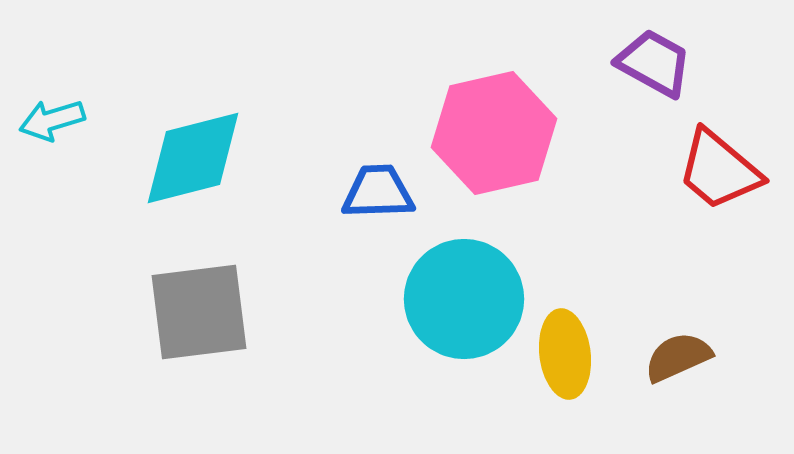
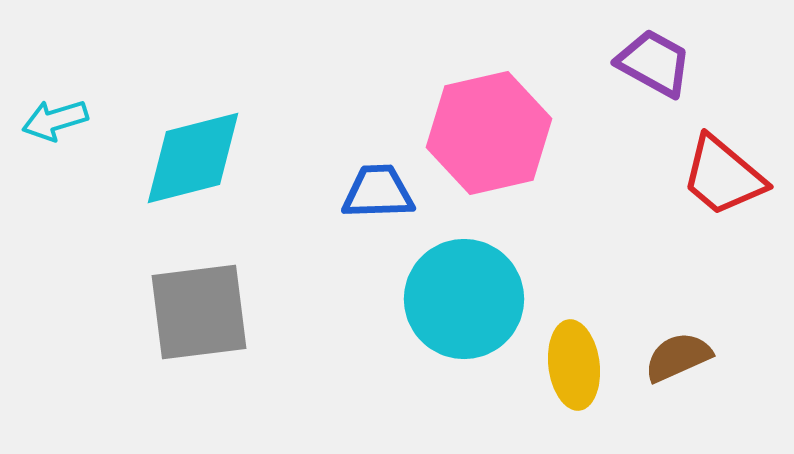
cyan arrow: moved 3 px right
pink hexagon: moved 5 px left
red trapezoid: moved 4 px right, 6 px down
yellow ellipse: moved 9 px right, 11 px down
